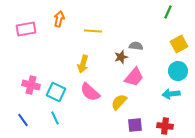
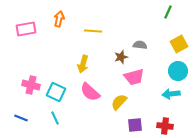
gray semicircle: moved 4 px right, 1 px up
pink trapezoid: rotated 35 degrees clockwise
blue line: moved 2 px left, 2 px up; rotated 32 degrees counterclockwise
